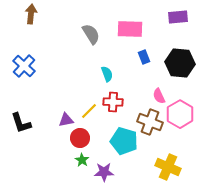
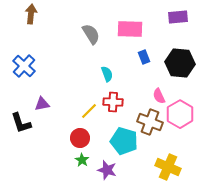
purple triangle: moved 24 px left, 16 px up
purple star: moved 3 px right, 2 px up; rotated 18 degrees clockwise
